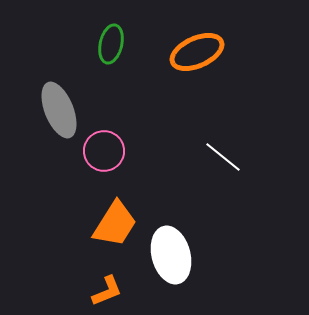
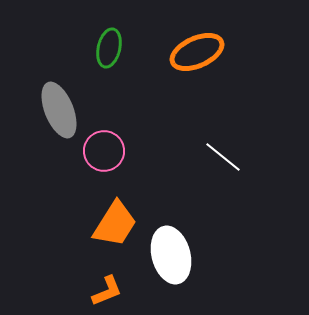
green ellipse: moved 2 px left, 4 px down
